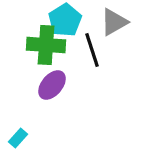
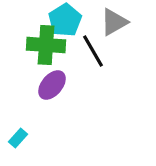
black line: moved 1 px right, 1 px down; rotated 12 degrees counterclockwise
